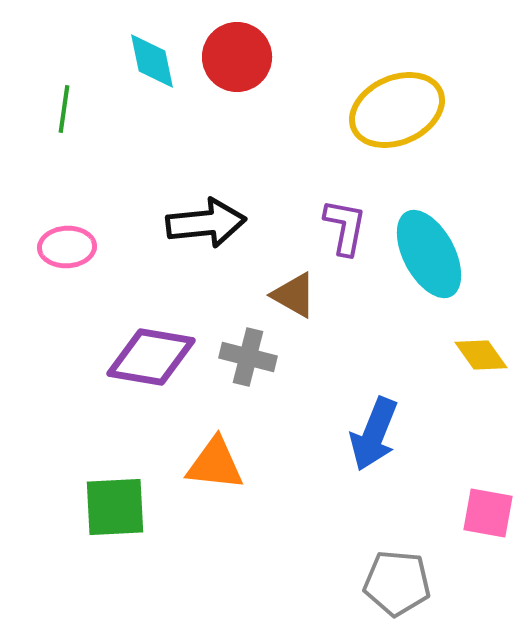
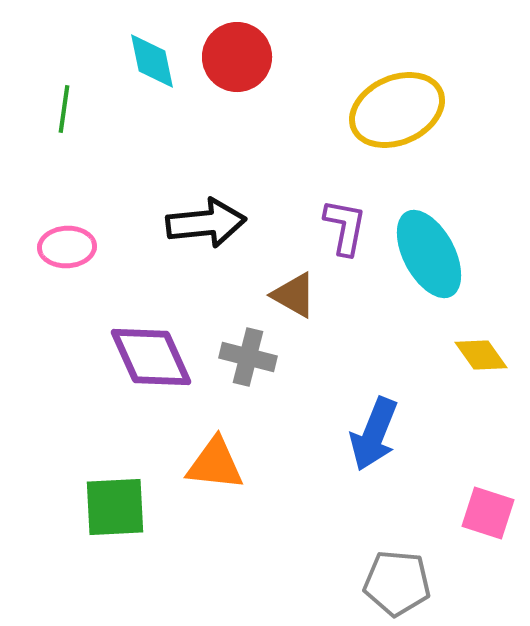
purple diamond: rotated 56 degrees clockwise
pink square: rotated 8 degrees clockwise
